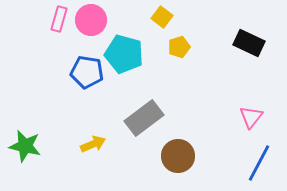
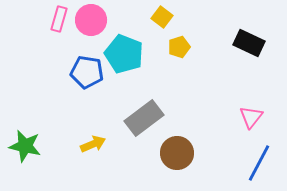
cyan pentagon: rotated 6 degrees clockwise
brown circle: moved 1 px left, 3 px up
